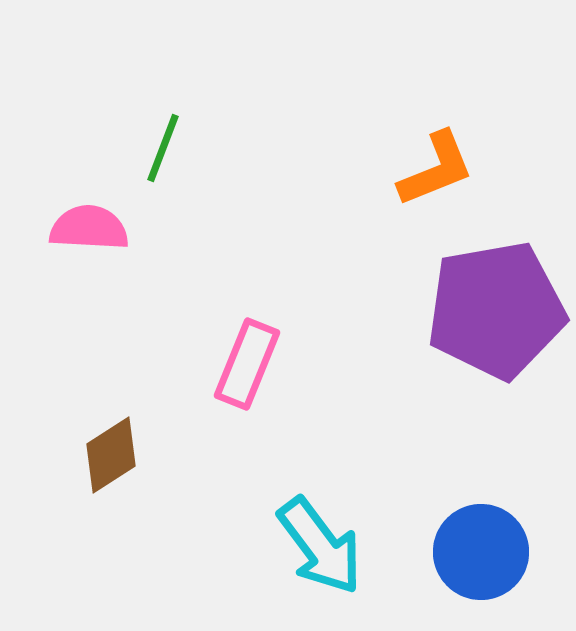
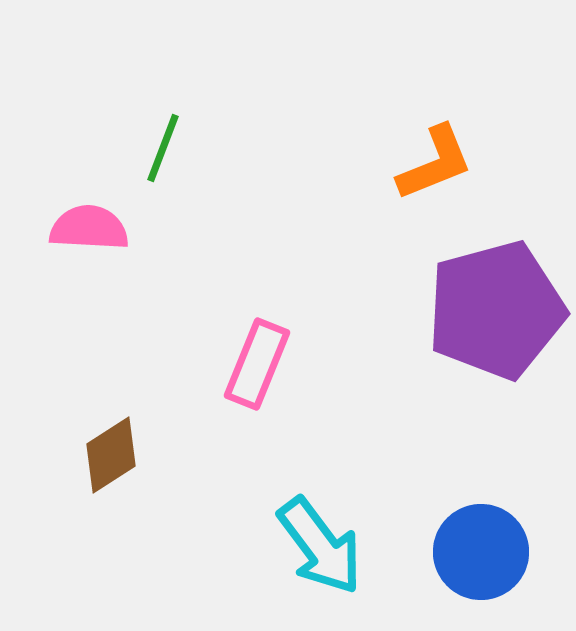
orange L-shape: moved 1 px left, 6 px up
purple pentagon: rotated 5 degrees counterclockwise
pink rectangle: moved 10 px right
